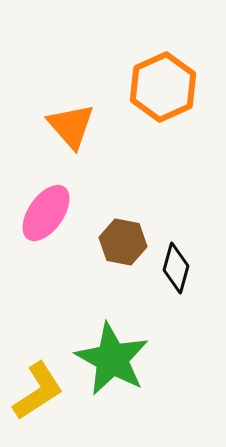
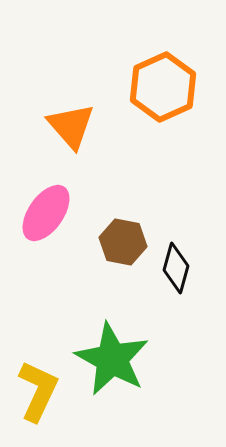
yellow L-shape: rotated 32 degrees counterclockwise
